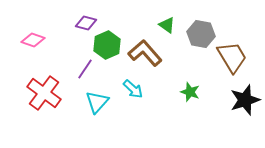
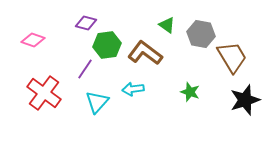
green hexagon: rotated 16 degrees clockwise
brown L-shape: rotated 12 degrees counterclockwise
cyan arrow: rotated 130 degrees clockwise
